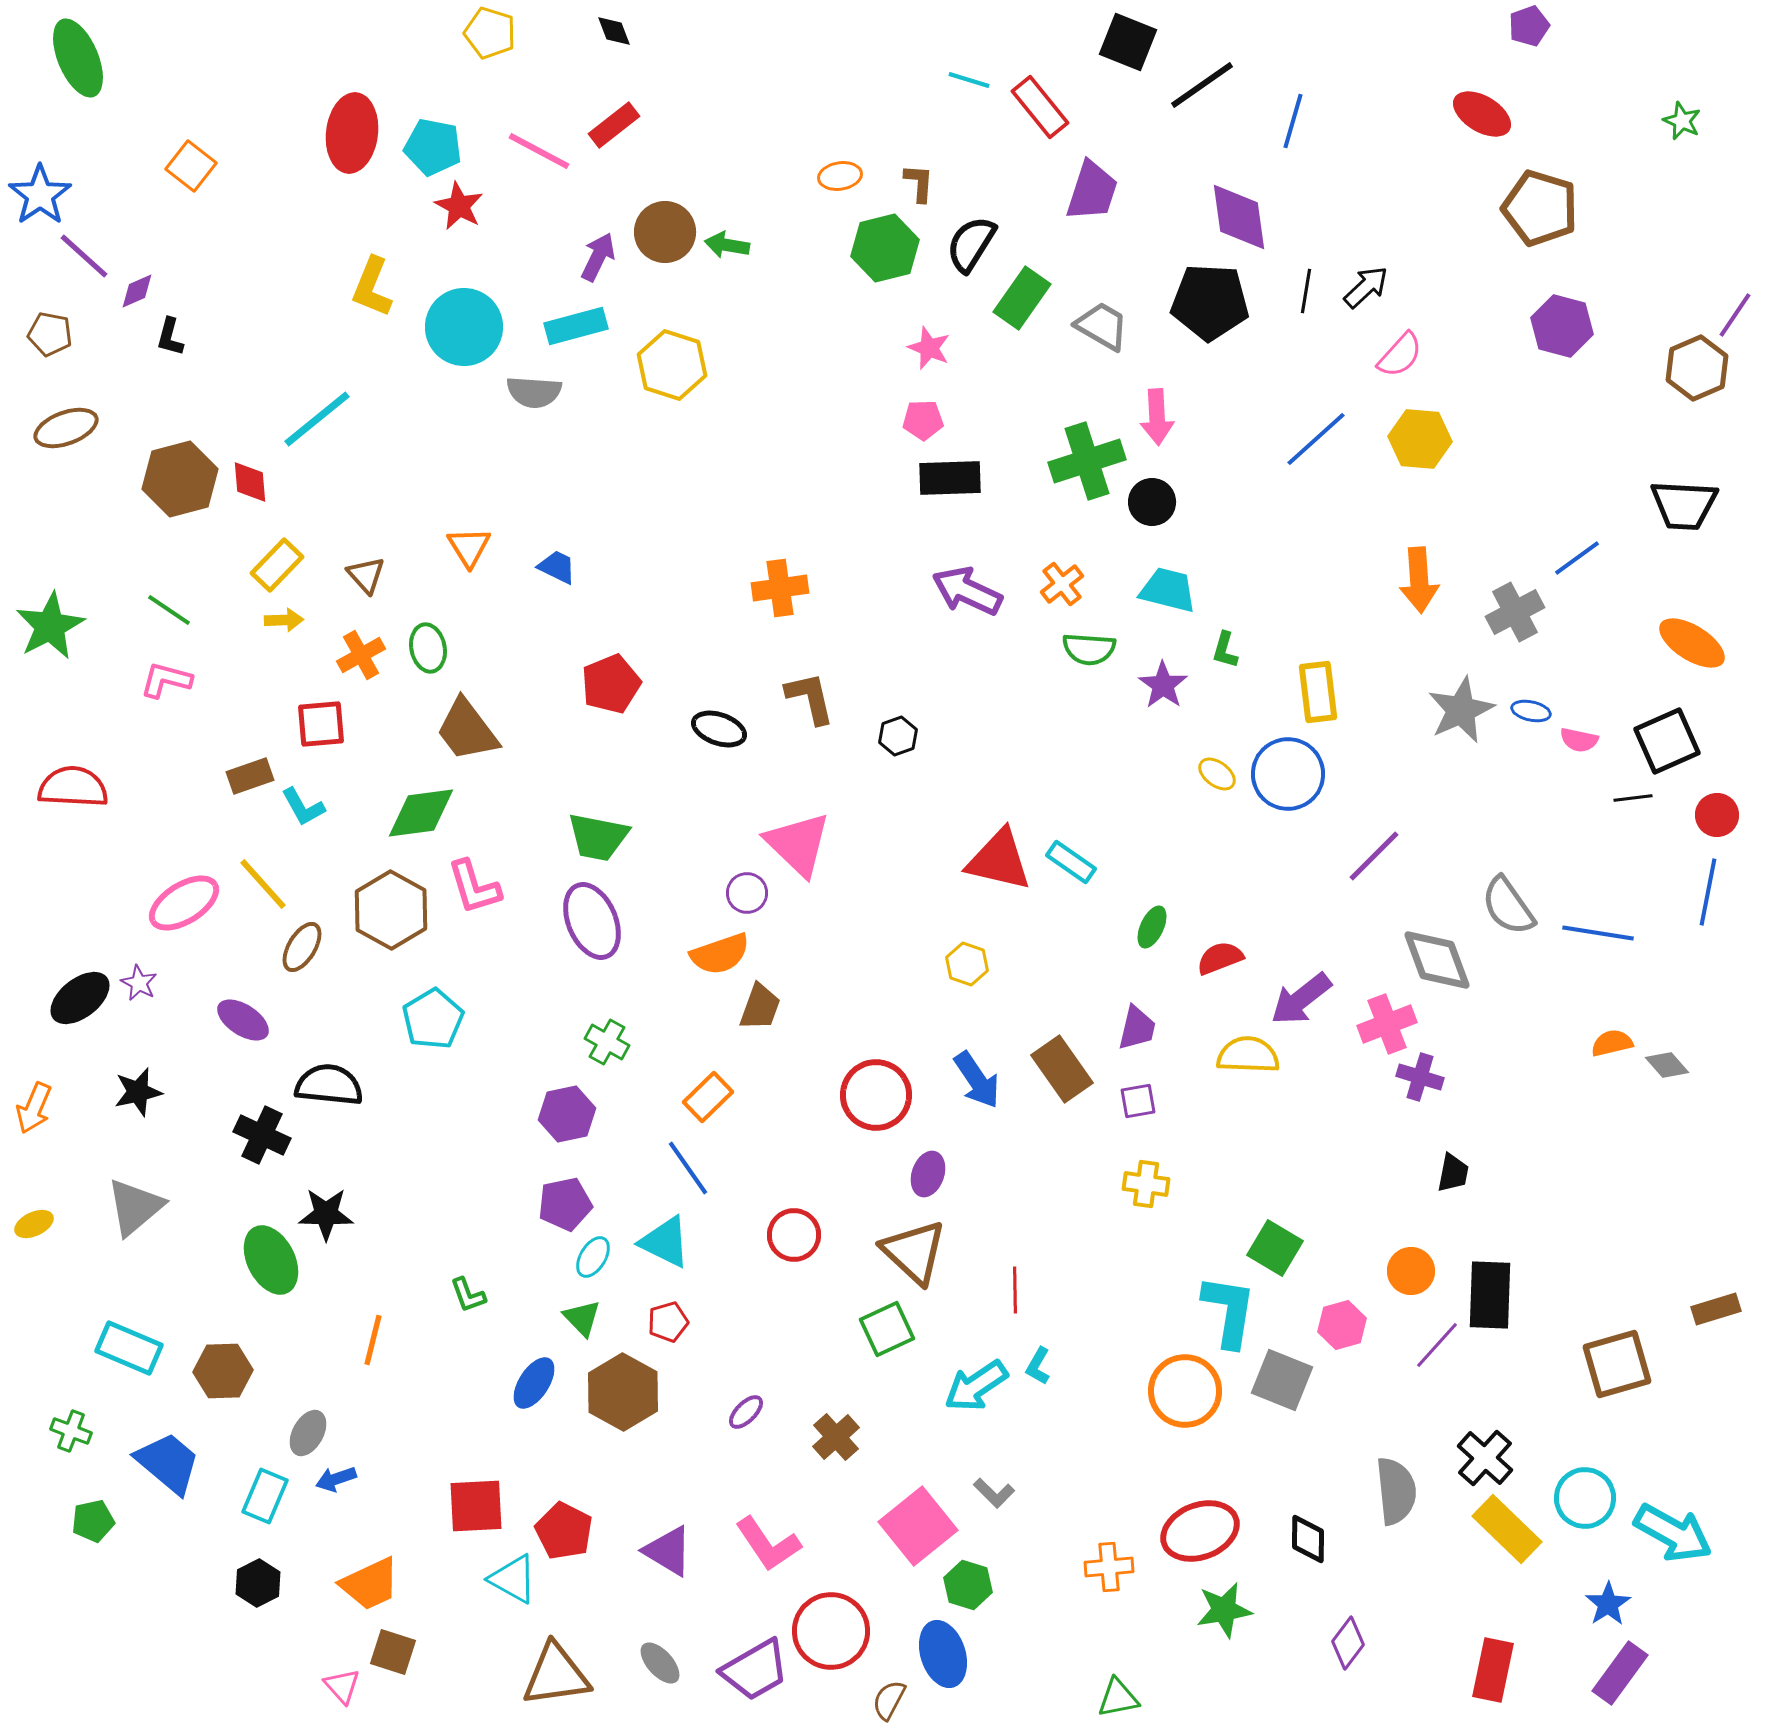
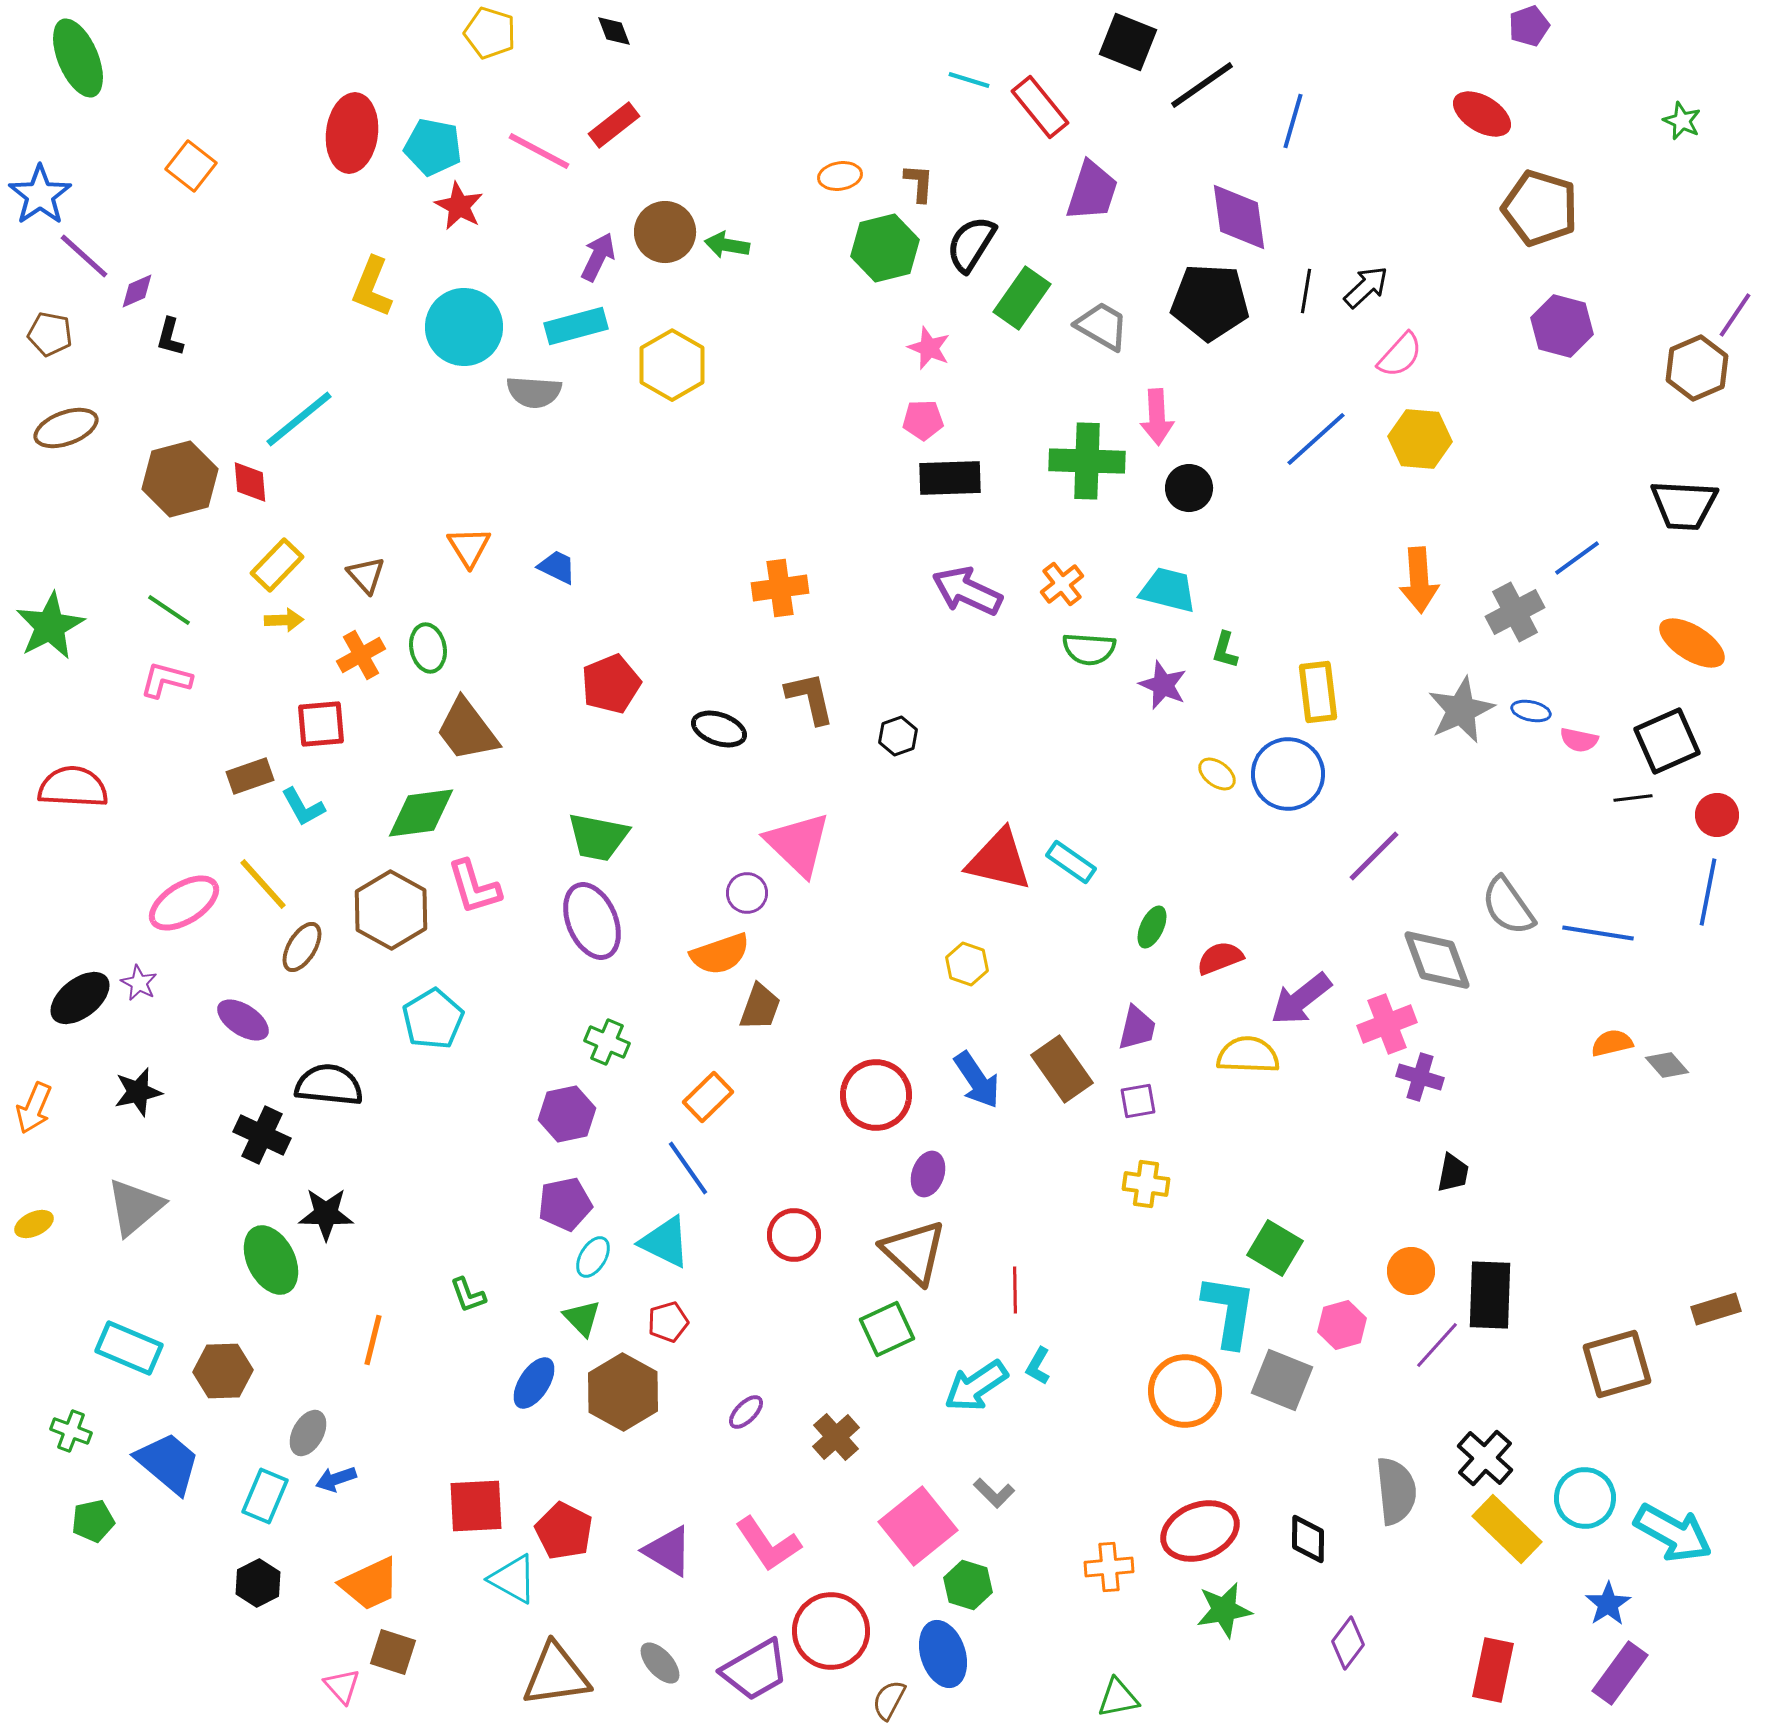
yellow hexagon at (672, 365): rotated 12 degrees clockwise
cyan line at (317, 419): moved 18 px left
green cross at (1087, 461): rotated 20 degrees clockwise
black circle at (1152, 502): moved 37 px right, 14 px up
purple star at (1163, 685): rotated 12 degrees counterclockwise
green cross at (607, 1042): rotated 6 degrees counterclockwise
